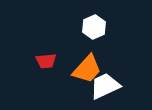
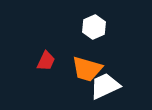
red trapezoid: rotated 60 degrees counterclockwise
orange trapezoid: rotated 64 degrees clockwise
